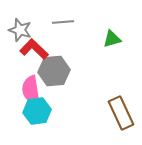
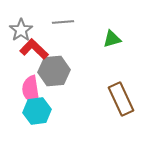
gray star: moved 1 px right; rotated 20 degrees clockwise
brown rectangle: moved 14 px up
